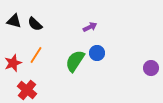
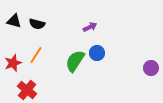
black semicircle: moved 2 px right; rotated 28 degrees counterclockwise
